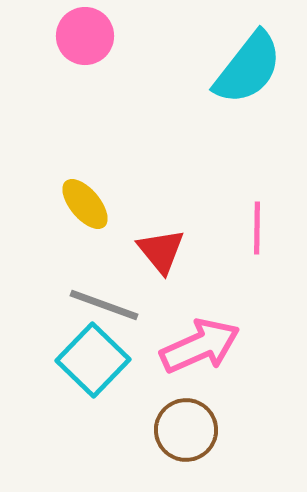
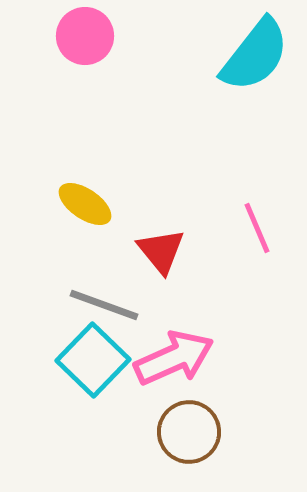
cyan semicircle: moved 7 px right, 13 px up
yellow ellipse: rotated 16 degrees counterclockwise
pink line: rotated 24 degrees counterclockwise
pink arrow: moved 26 px left, 12 px down
brown circle: moved 3 px right, 2 px down
